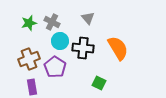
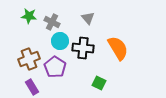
green star: moved 7 px up; rotated 21 degrees clockwise
purple rectangle: rotated 21 degrees counterclockwise
